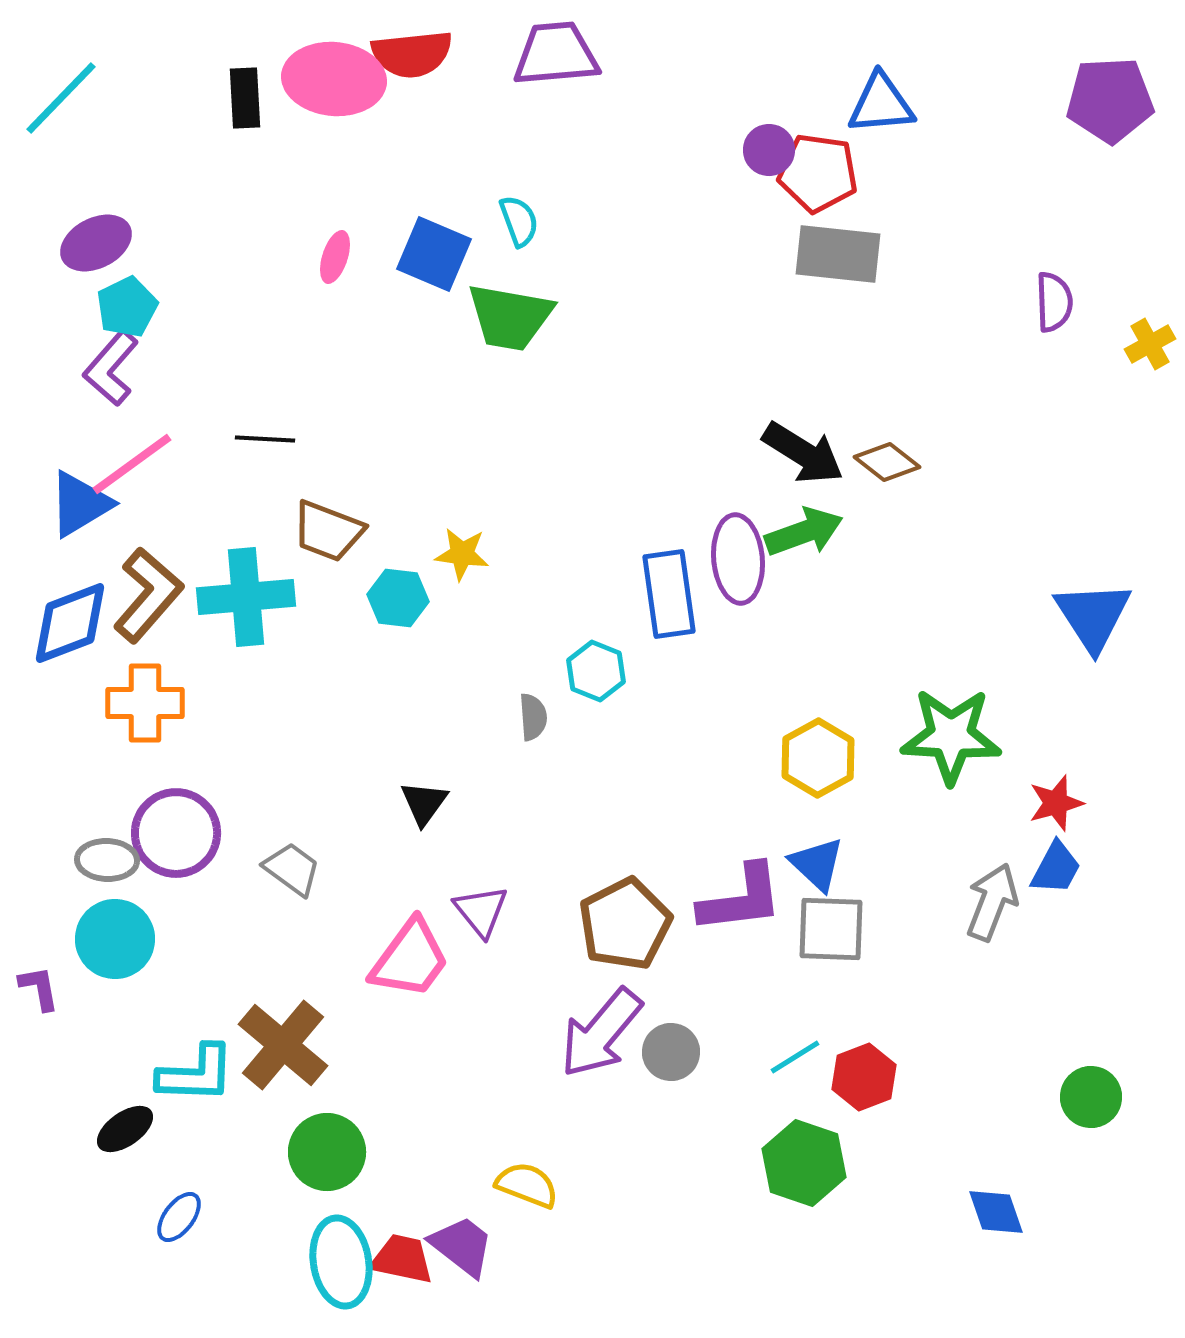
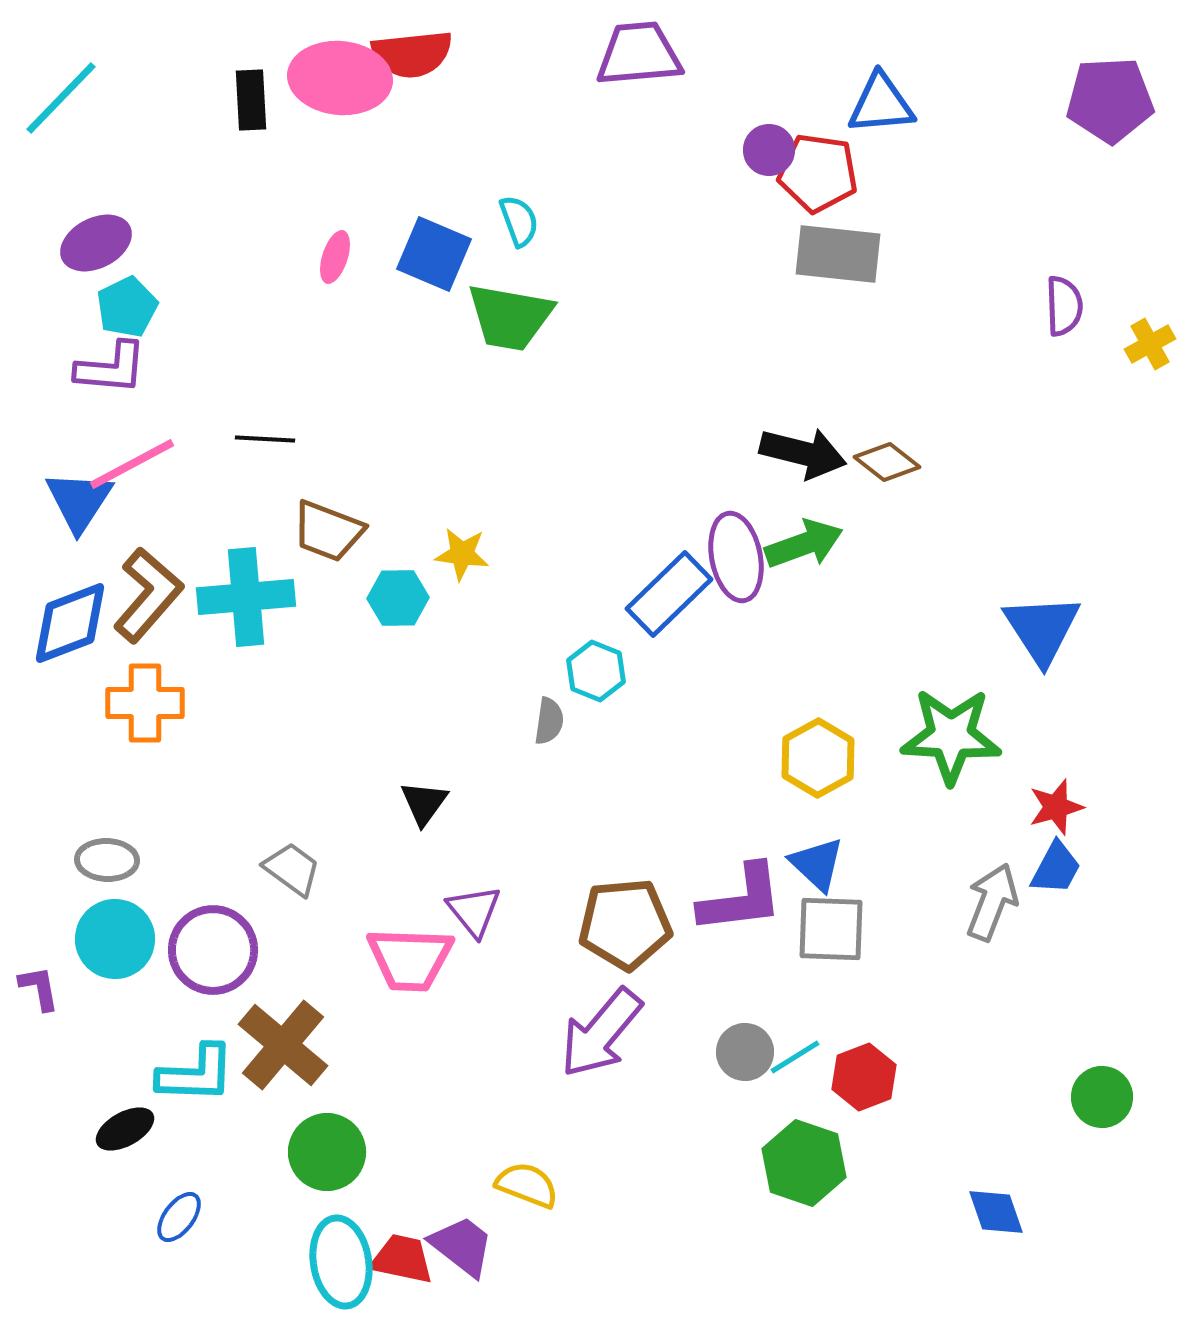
purple trapezoid at (556, 54): moved 83 px right
pink ellipse at (334, 79): moved 6 px right, 1 px up
black rectangle at (245, 98): moved 6 px right, 2 px down
purple semicircle at (1054, 302): moved 10 px right, 4 px down
purple L-shape at (111, 368): rotated 126 degrees counterclockwise
black arrow at (803, 453): rotated 18 degrees counterclockwise
pink line at (132, 464): rotated 8 degrees clockwise
blue triangle at (80, 504): moved 1 px left, 3 px up; rotated 26 degrees counterclockwise
green arrow at (804, 532): moved 12 px down
purple ellipse at (738, 559): moved 2 px left, 2 px up; rotated 6 degrees counterclockwise
blue rectangle at (669, 594): rotated 54 degrees clockwise
cyan hexagon at (398, 598): rotated 8 degrees counterclockwise
blue triangle at (1093, 616): moved 51 px left, 13 px down
gray semicircle at (533, 717): moved 16 px right, 4 px down; rotated 12 degrees clockwise
red star at (1056, 803): moved 4 px down
purple circle at (176, 833): moved 37 px right, 117 px down
purple triangle at (481, 911): moved 7 px left
brown pentagon at (625, 924): rotated 22 degrees clockwise
pink trapezoid at (410, 959): rotated 56 degrees clockwise
gray circle at (671, 1052): moved 74 px right
green circle at (1091, 1097): moved 11 px right
black ellipse at (125, 1129): rotated 6 degrees clockwise
